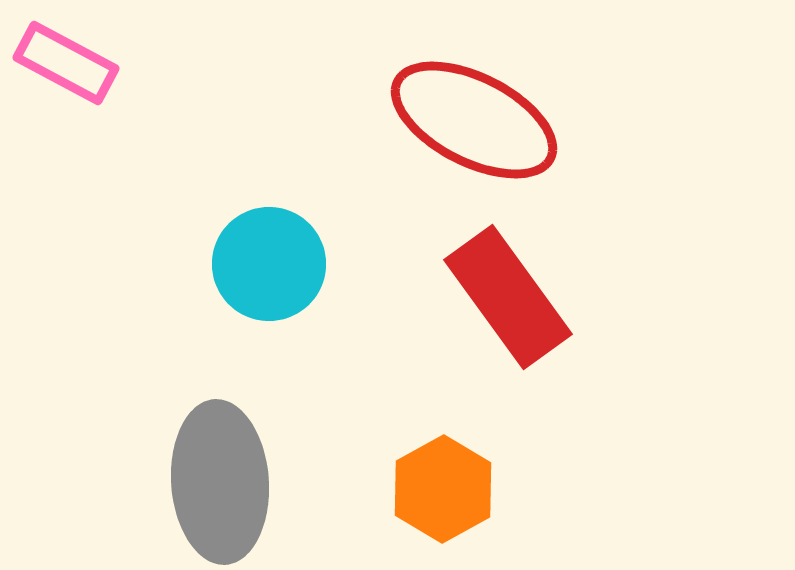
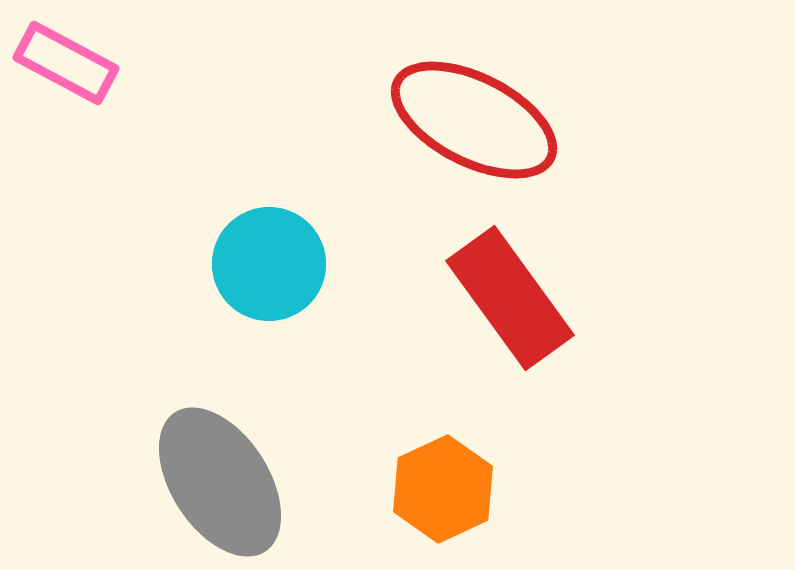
red rectangle: moved 2 px right, 1 px down
gray ellipse: rotated 29 degrees counterclockwise
orange hexagon: rotated 4 degrees clockwise
